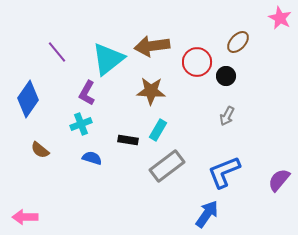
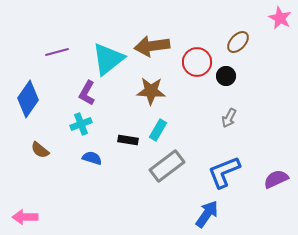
purple line: rotated 65 degrees counterclockwise
gray arrow: moved 2 px right, 2 px down
purple semicircle: moved 3 px left, 1 px up; rotated 25 degrees clockwise
